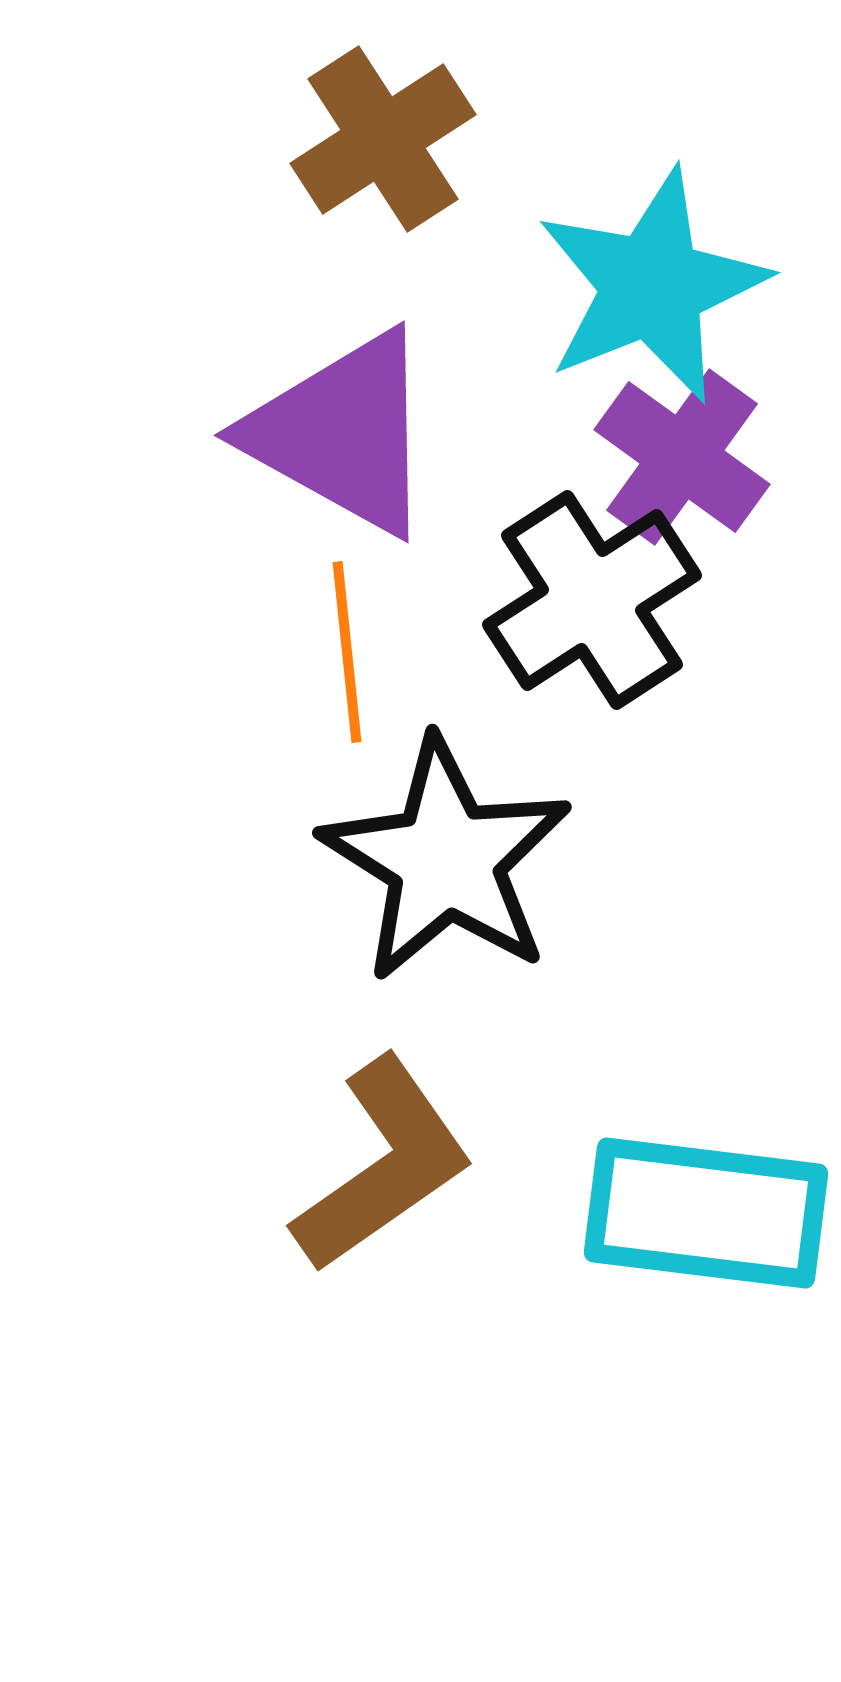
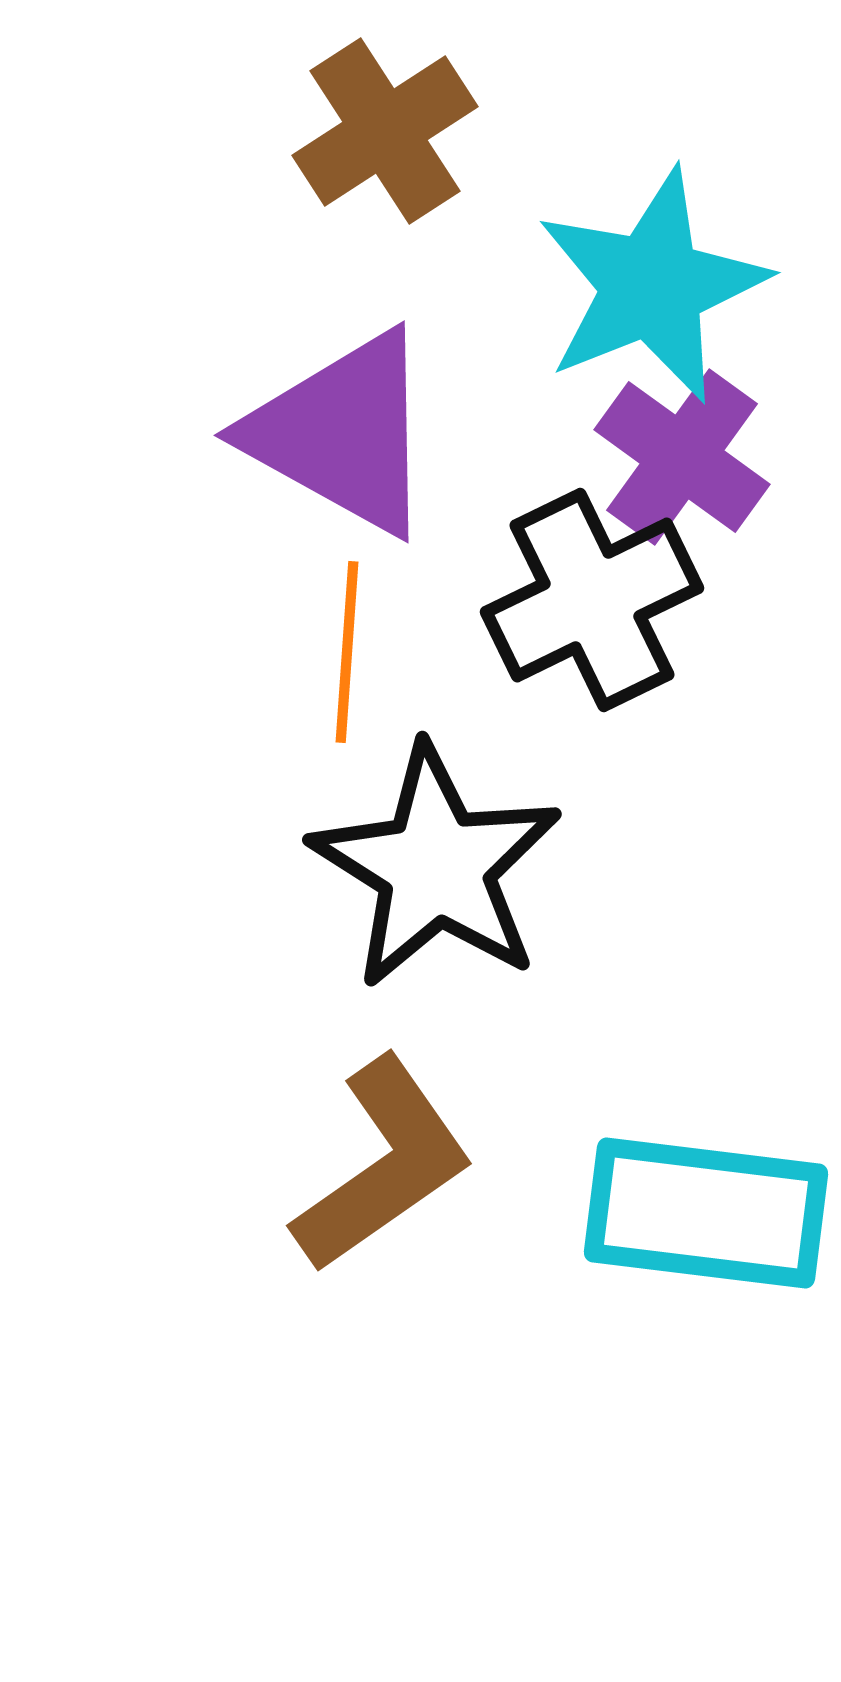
brown cross: moved 2 px right, 8 px up
black cross: rotated 7 degrees clockwise
orange line: rotated 10 degrees clockwise
black star: moved 10 px left, 7 px down
